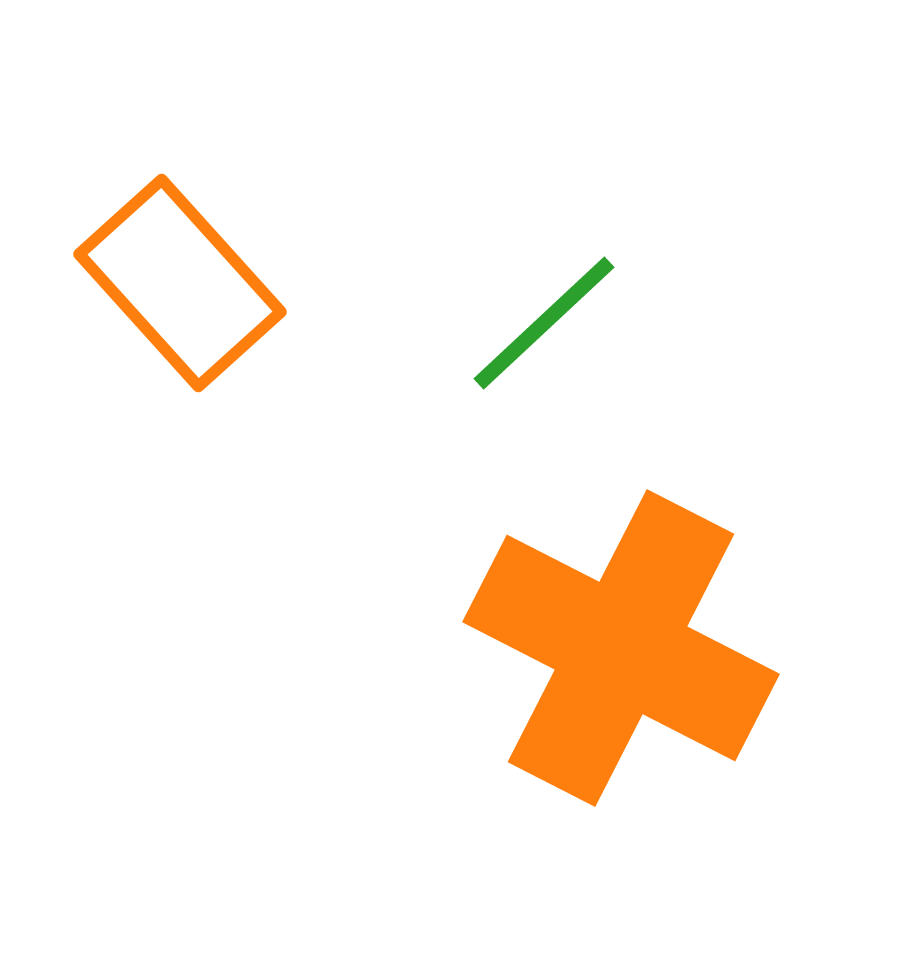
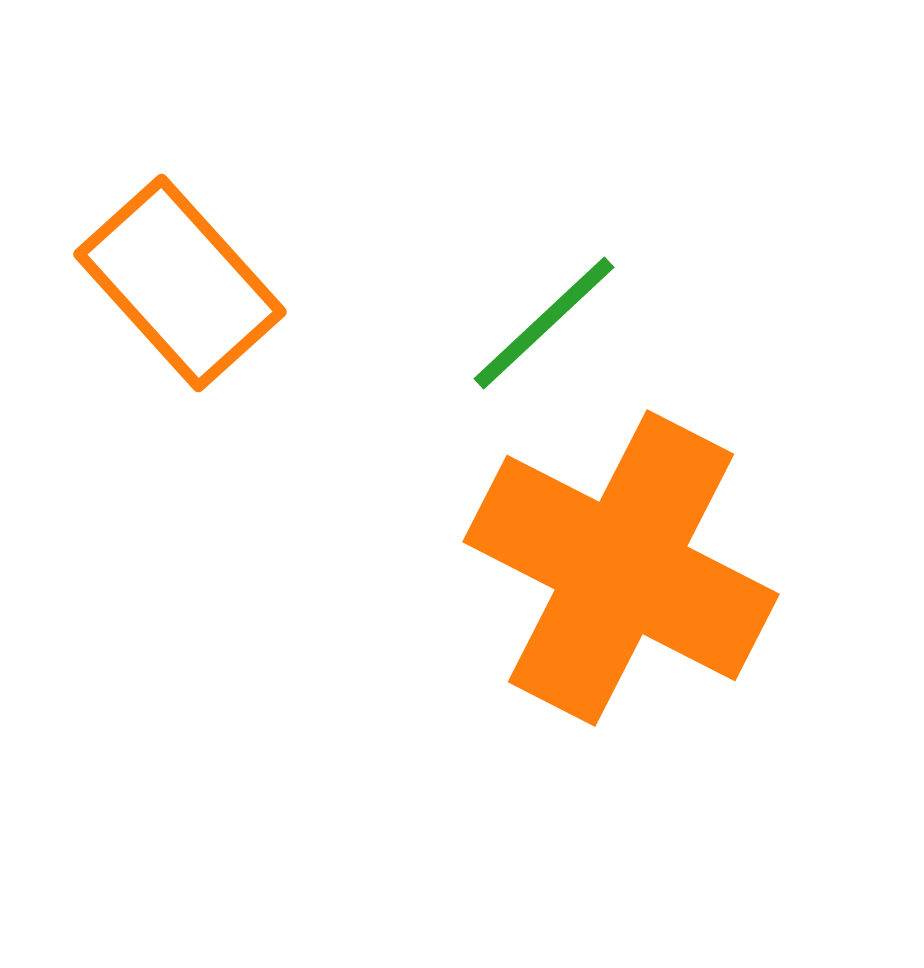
orange cross: moved 80 px up
